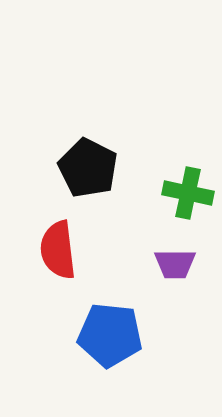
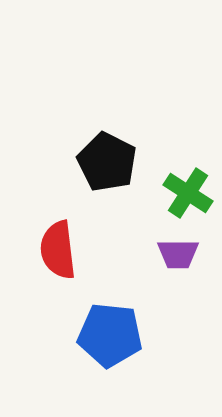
black pentagon: moved 19 px right, 6 px up
green cross: rotated 21 degrees clockwise
purple trapezoid: moved 3 px right, 10 px up
